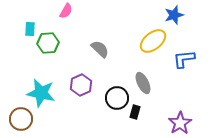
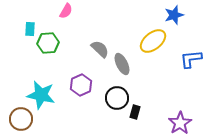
blue L-shape: moved 7 px right
gray ellipse: moved 21 px left, 19 px up
cyan star: moved 2 px down
